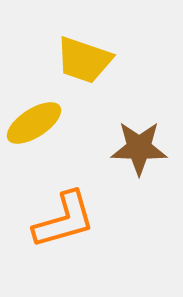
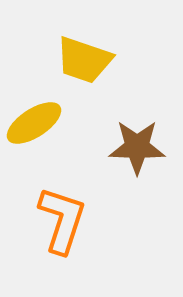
brown star: moved 2 px left, 1 px up
orange L-shape: moved 2 px left; rotated 56 degrees counterclockwise
